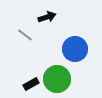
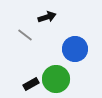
green circle: moved 1 px left
